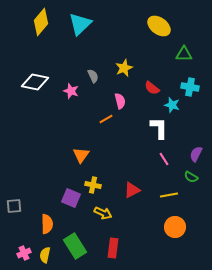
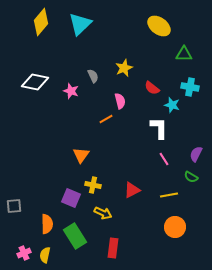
green rectangle: moved 10 px up
